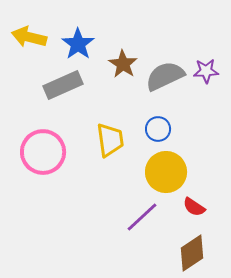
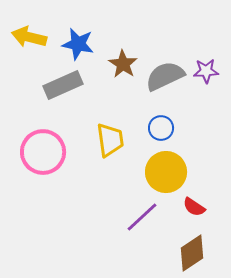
blue star: rotated 24 degrees counterclockwise
blue circle: moved 3 px right, 1 px up
